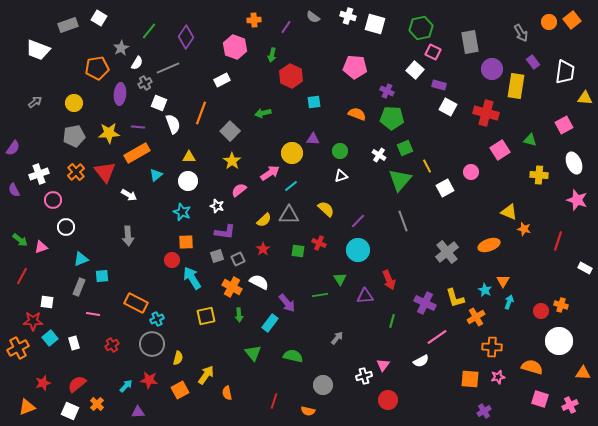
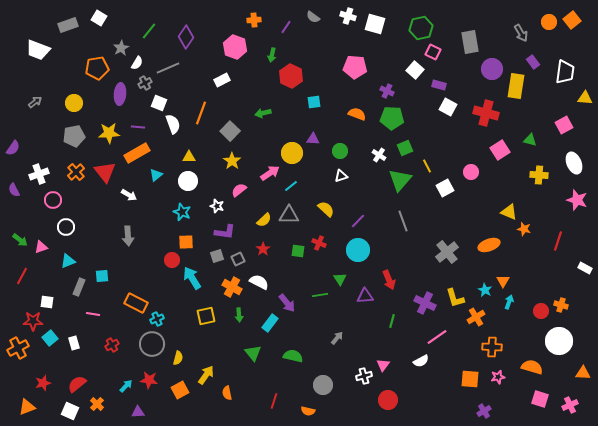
cyan triangle at (81, 259): moved 13 px left, 2 px down
